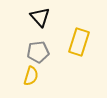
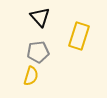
yellow rectangle: moved 6 px up
